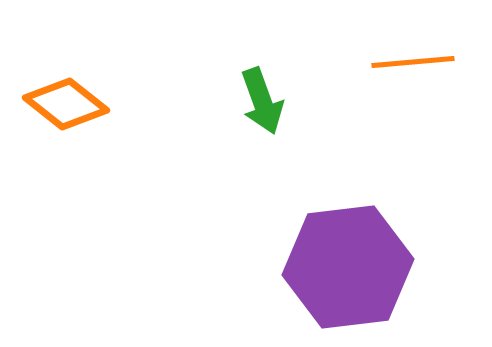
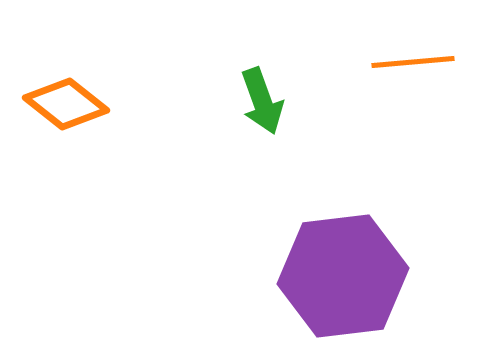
purple hexagon: moved 5 px left, 9 px down
